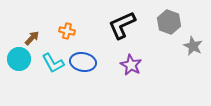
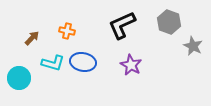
cyan circle: moved 19 px down
cyan L-shape: rotated 45 degrees counterclockwise
